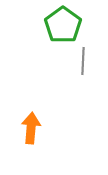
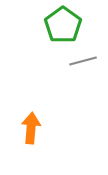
gray line: rotated 72 degrees clockwise
